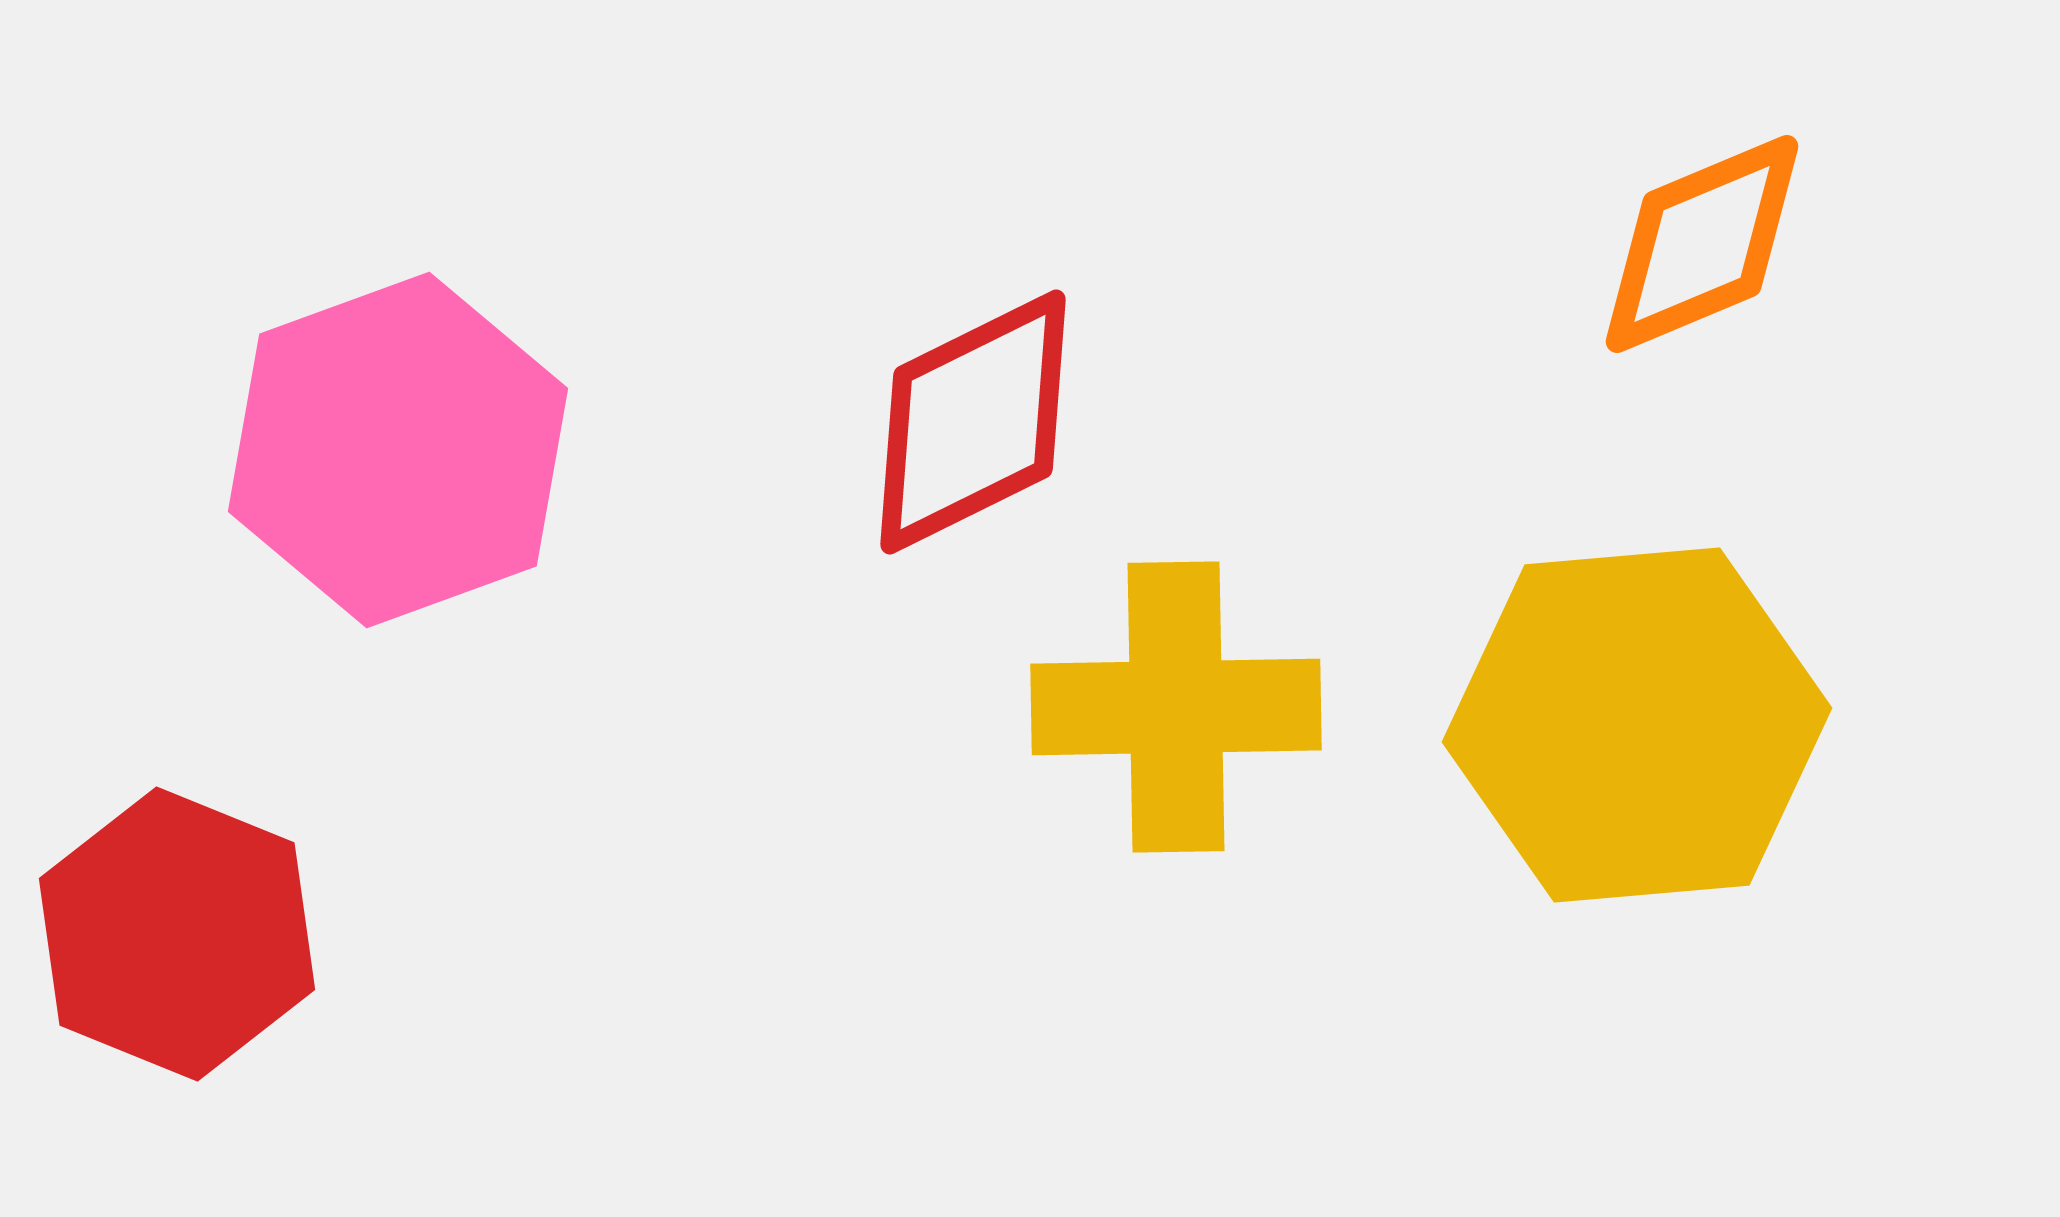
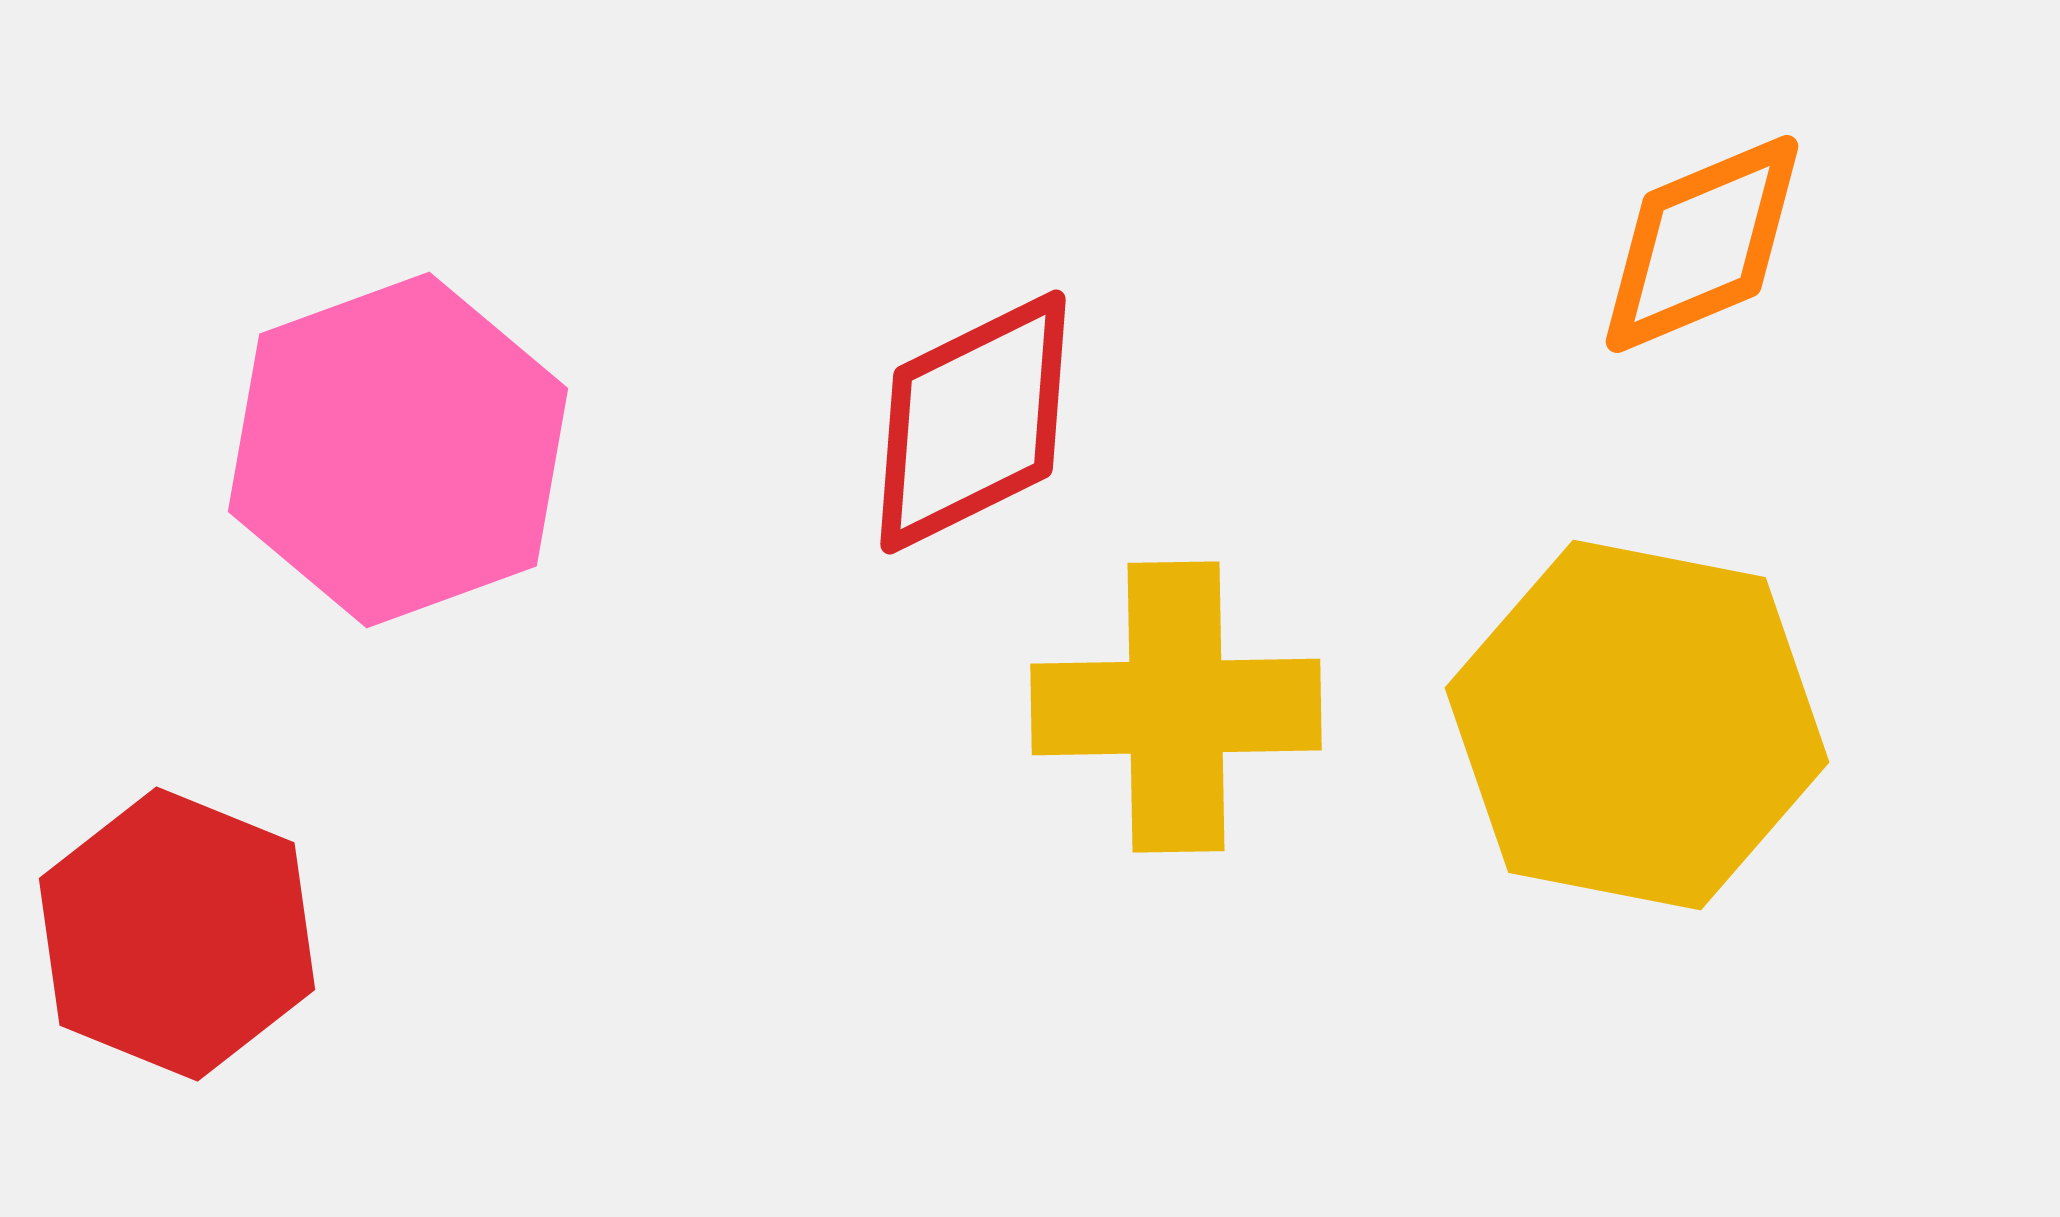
yellow hexagon: rotated 16 degrees clockwise
